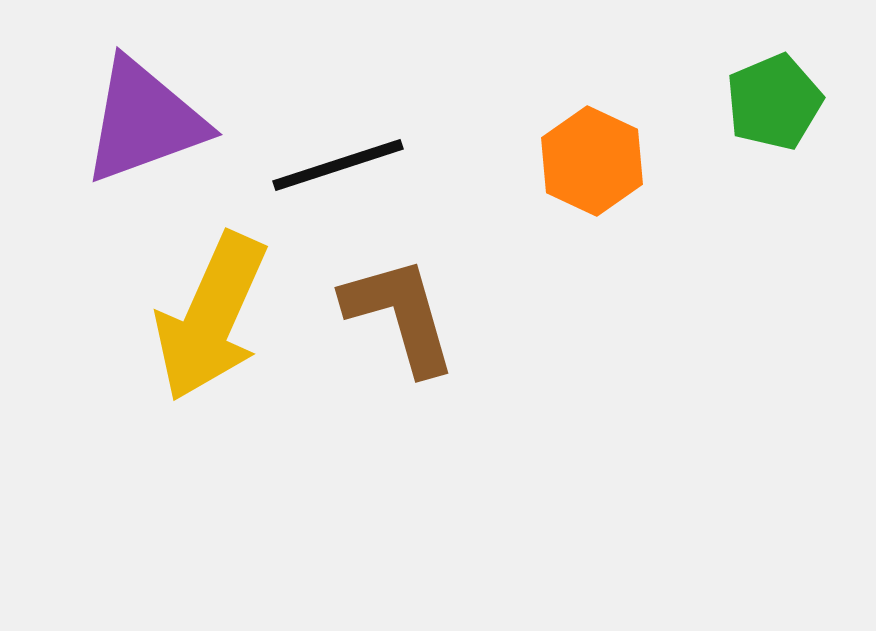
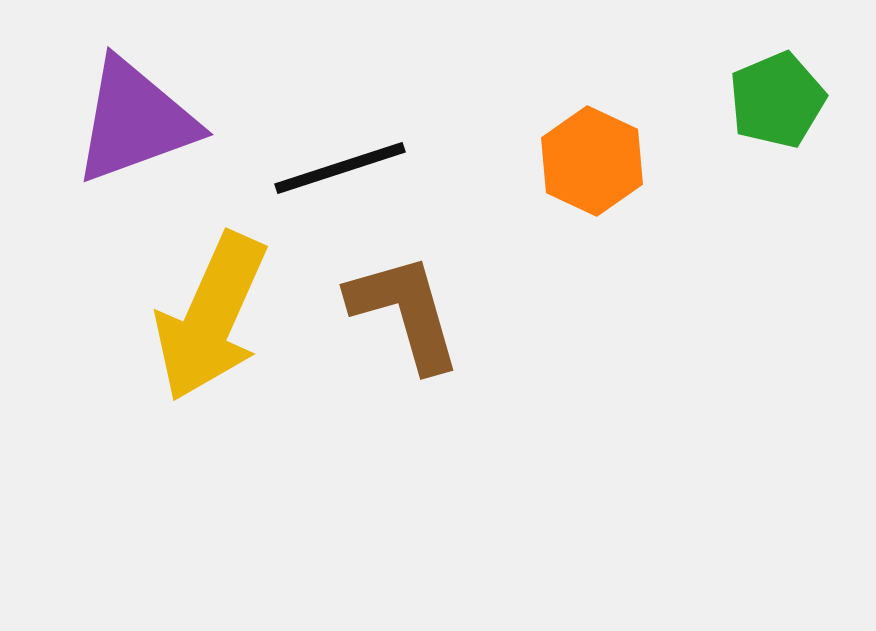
green pentagon: moved 3 px right, 2 px up
purple triangle: moved 9 px left
black line: moved 2 px right, 3 px down
brown L-shape: moved 5 px right, 3 px up
